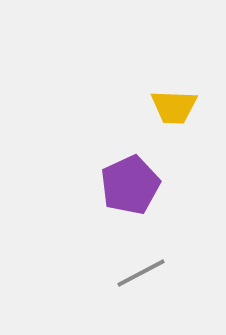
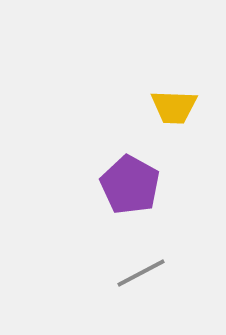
purple pentagon: rotated 18 degrees counterclockwise
